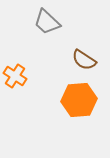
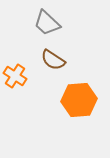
gray trapezoid: moved 1 px down
brown semicircle: moved 31 px left
